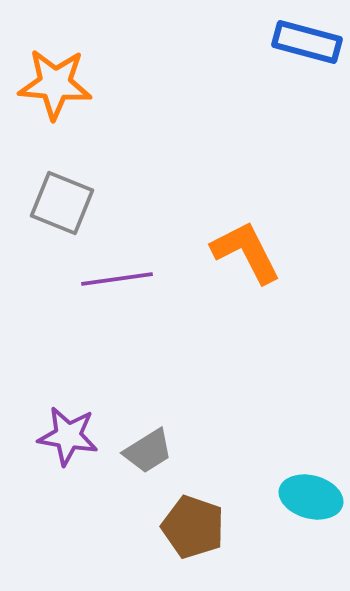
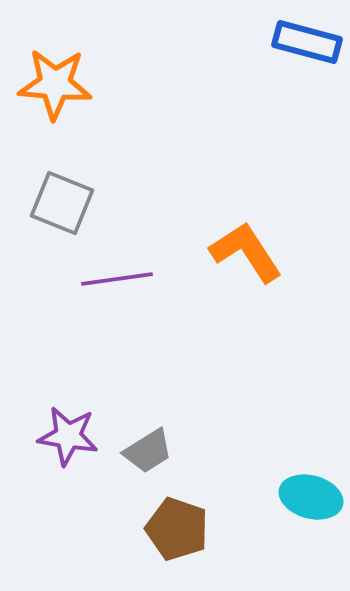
orange L-shape: rotated 6 degrees counterclockwise
brown pentagon: moved 16 px left, 2 px down
